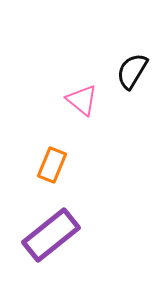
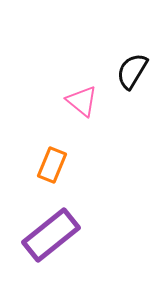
pink triangle: moved 1 px down
